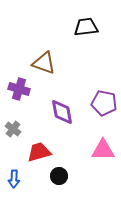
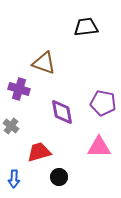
purple pentagon: moved 1 px left
gray cross: moved 2 px left, 3 px up
pink triangle: moved 4 px left, 3 px up
black circle: moved 1 px down
